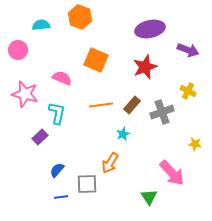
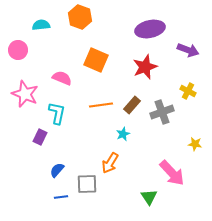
pink star: rotated 8 degrees clockwise
purple rectangle: rotated 21 degrees counterclockwise
